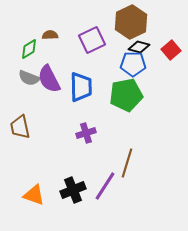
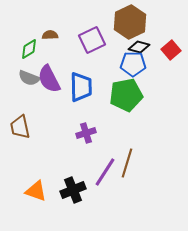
brown hexagon: moved 1 px left
purple line: moved 14 px up
orange triangle: moved 2 px right, 4 px up
